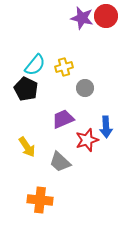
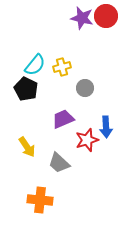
yellow cross: moved 2 px left
gray trapezoid: moved 1 px left, 1 px down
